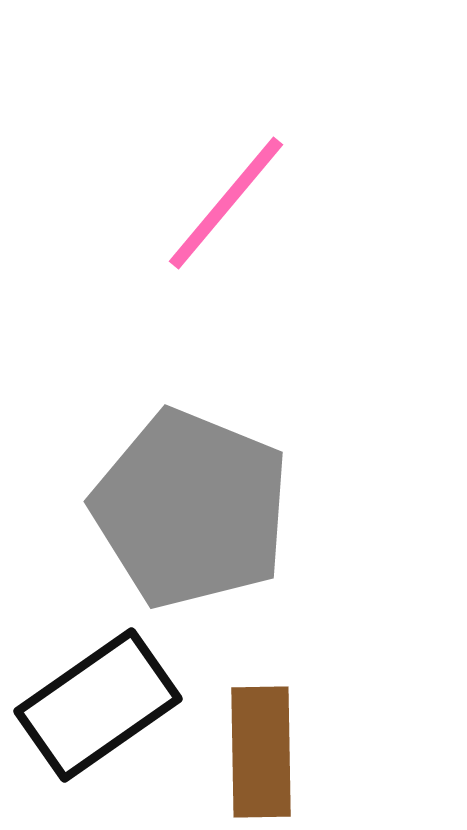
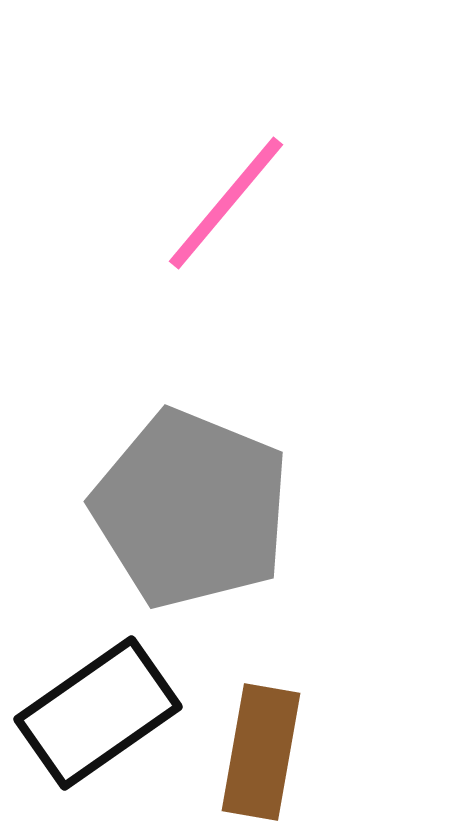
black rectangle: moved 8 px down
brown rectangle: rotated 11 degrees clockwise
